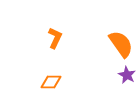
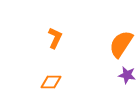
orange semicircle: rotated 112 degrees counterclockwise
purple star: rotated 18 degrees counterclockwise
